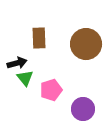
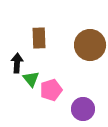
brown circle: moved 4 px right, 1 px down
black arrow: rotated 72 degrees counterclockwise
green triangle: moved 6 px right, 1 px down
